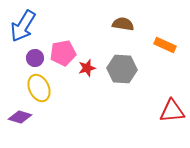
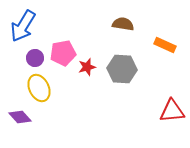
red star: moved 1 px up
purple diamond: rotated 30 degrees clockwise
